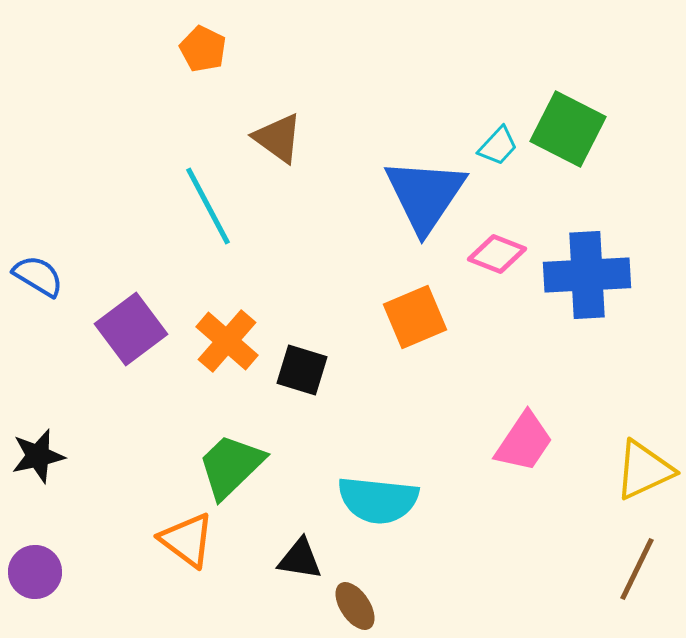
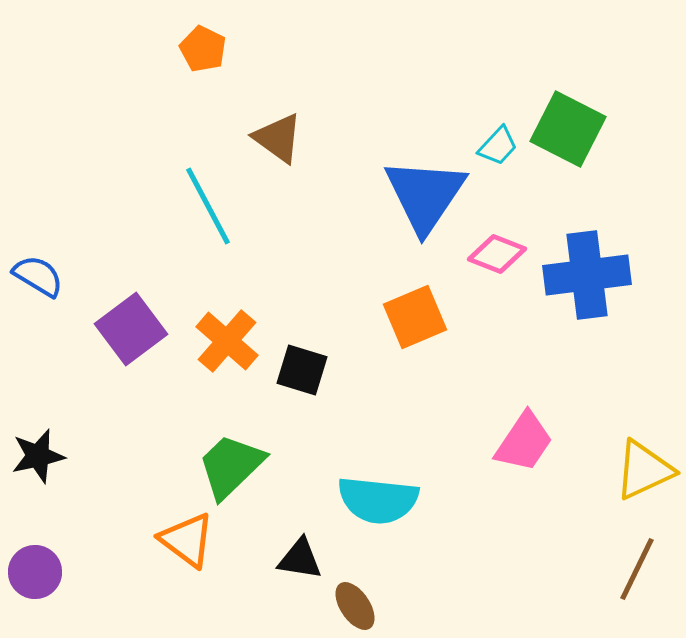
blue cross: rotated 4 degrees counterclockwise
